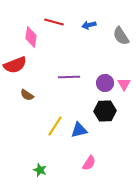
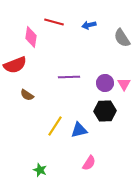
gray semicircle: moved 1 px right, 2 px down
